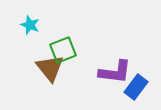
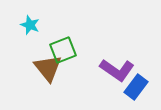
brown triangle: moved 2 px left
purple L-shape: moved 2 px right, 2 px up; rotated 28 degrees clockwise
